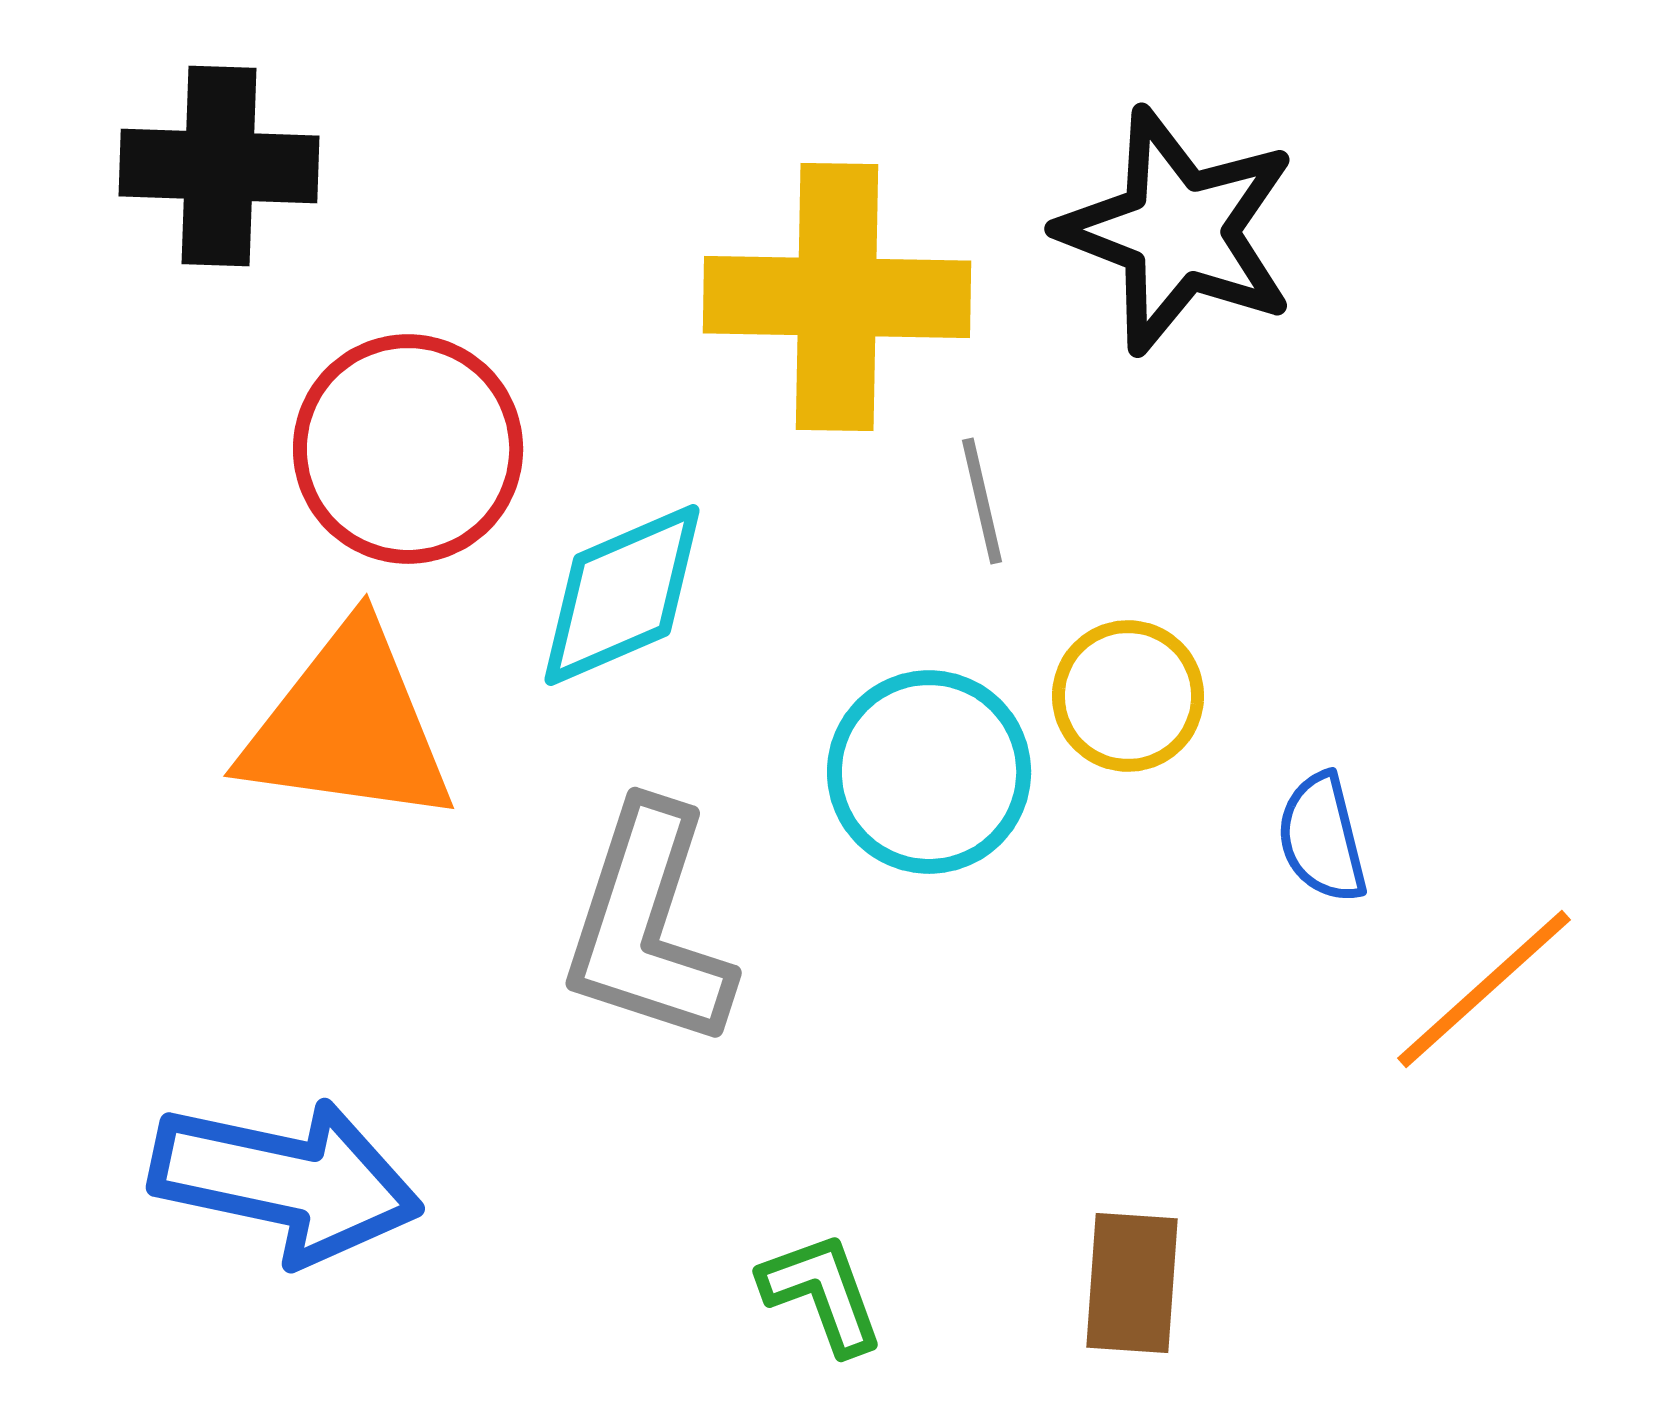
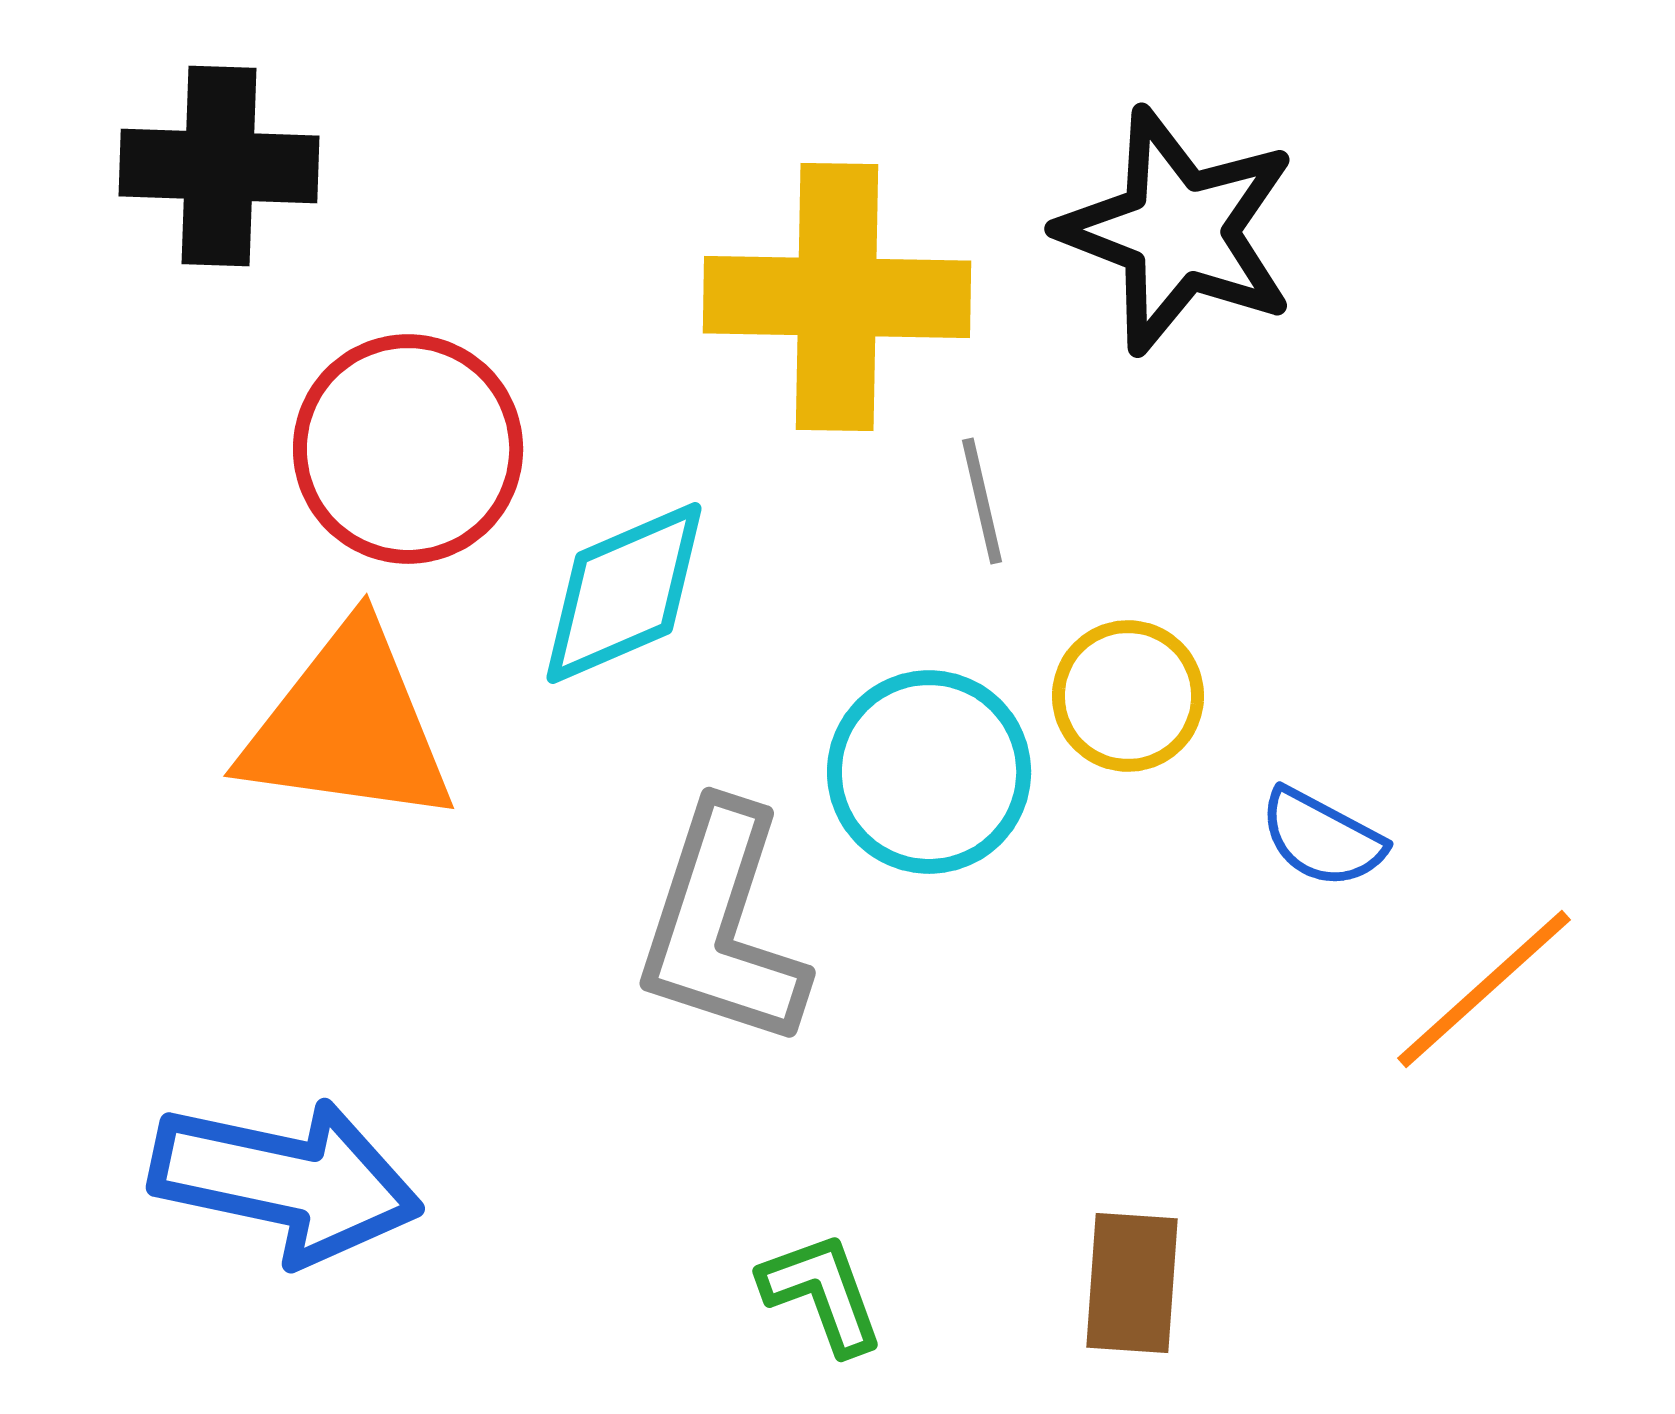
cyan diamond: moved 2 px right, 2 px up
blue semicircle: rotated 48 degrees counterclockwise
gray L-shape: moved 74 px right
